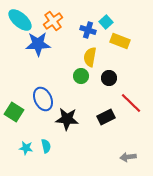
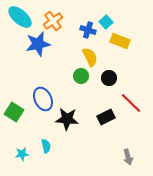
cyan ellipse: moved 3 px up
blue star: rotated 10 degrees counterclockwise
yellow semicircle: rotated 144 degrees clockwise
cyan star: moved 4 px left, 6 px down; rotated 16 degrees counterclockwise
gray arrow: rotated 98 degrees counterclockwise
